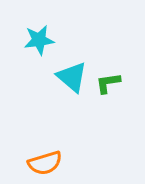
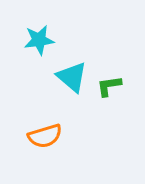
green L-shape: moved 1 px right, 3 px down
orange semicircle: moved 27 px up
